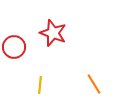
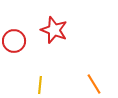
red star: moved 1 px right, 3 px up
red circle: moved 6 px up
